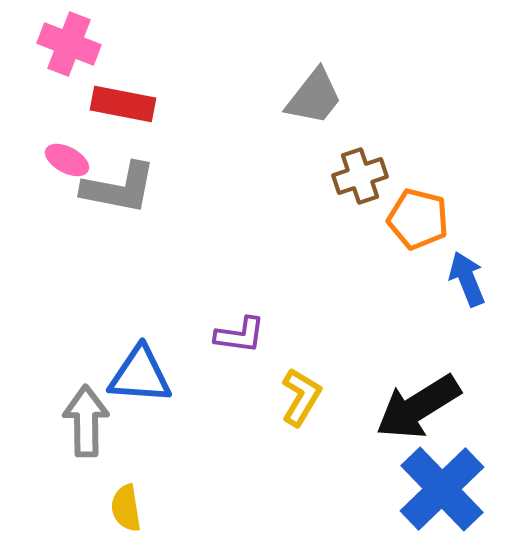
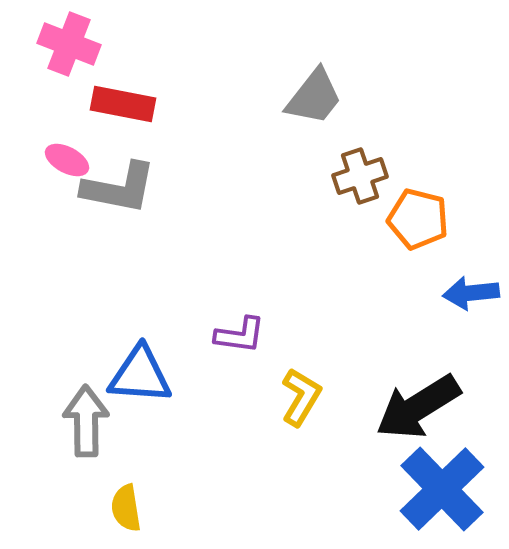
blue arrow: moved 4 px right, 14 px down; rotated 74 degrees counterclockwise
